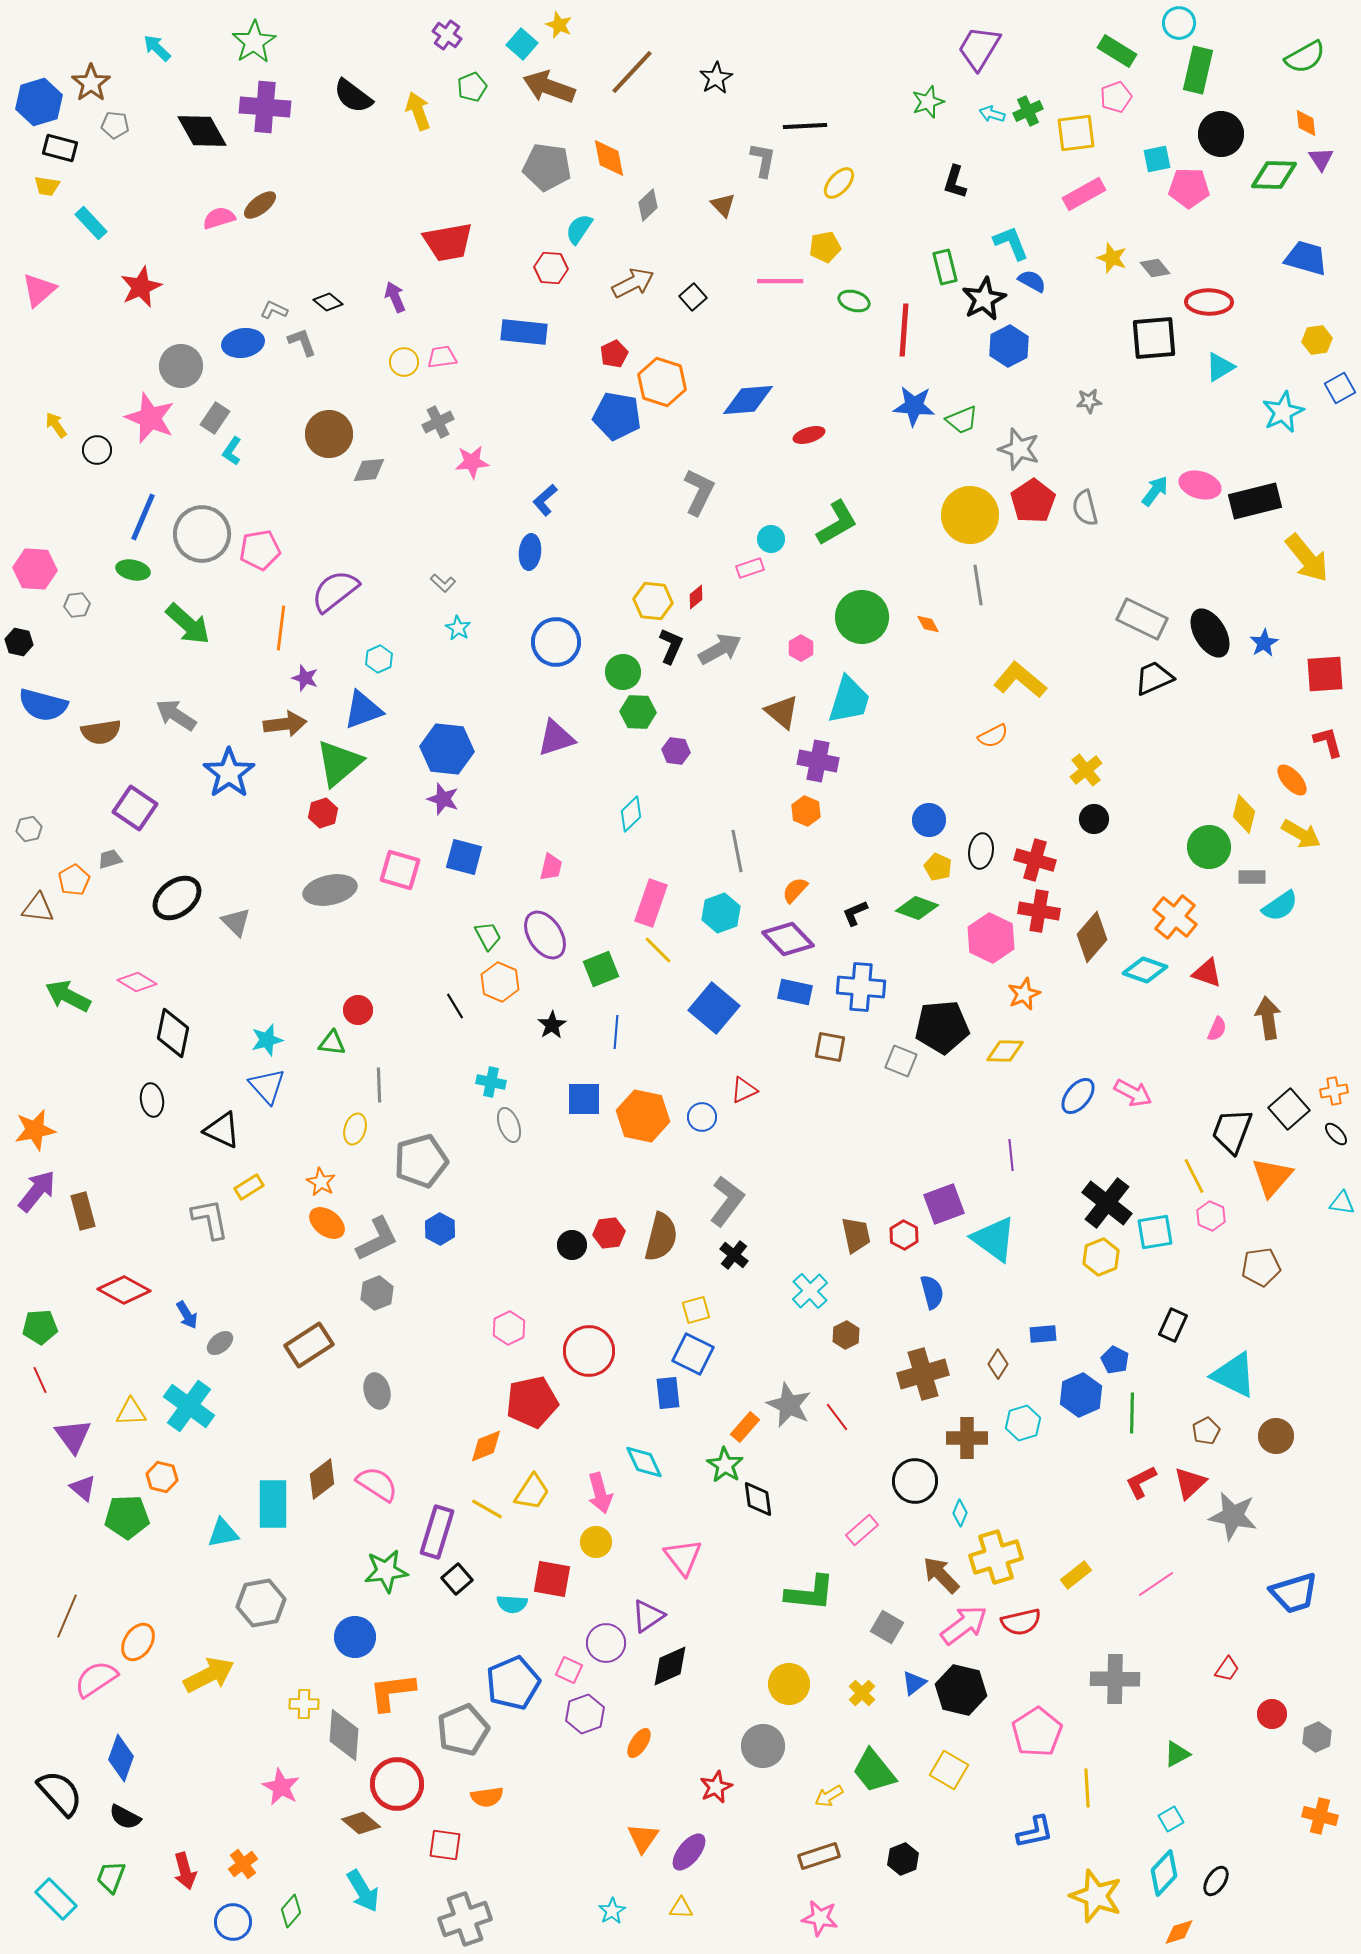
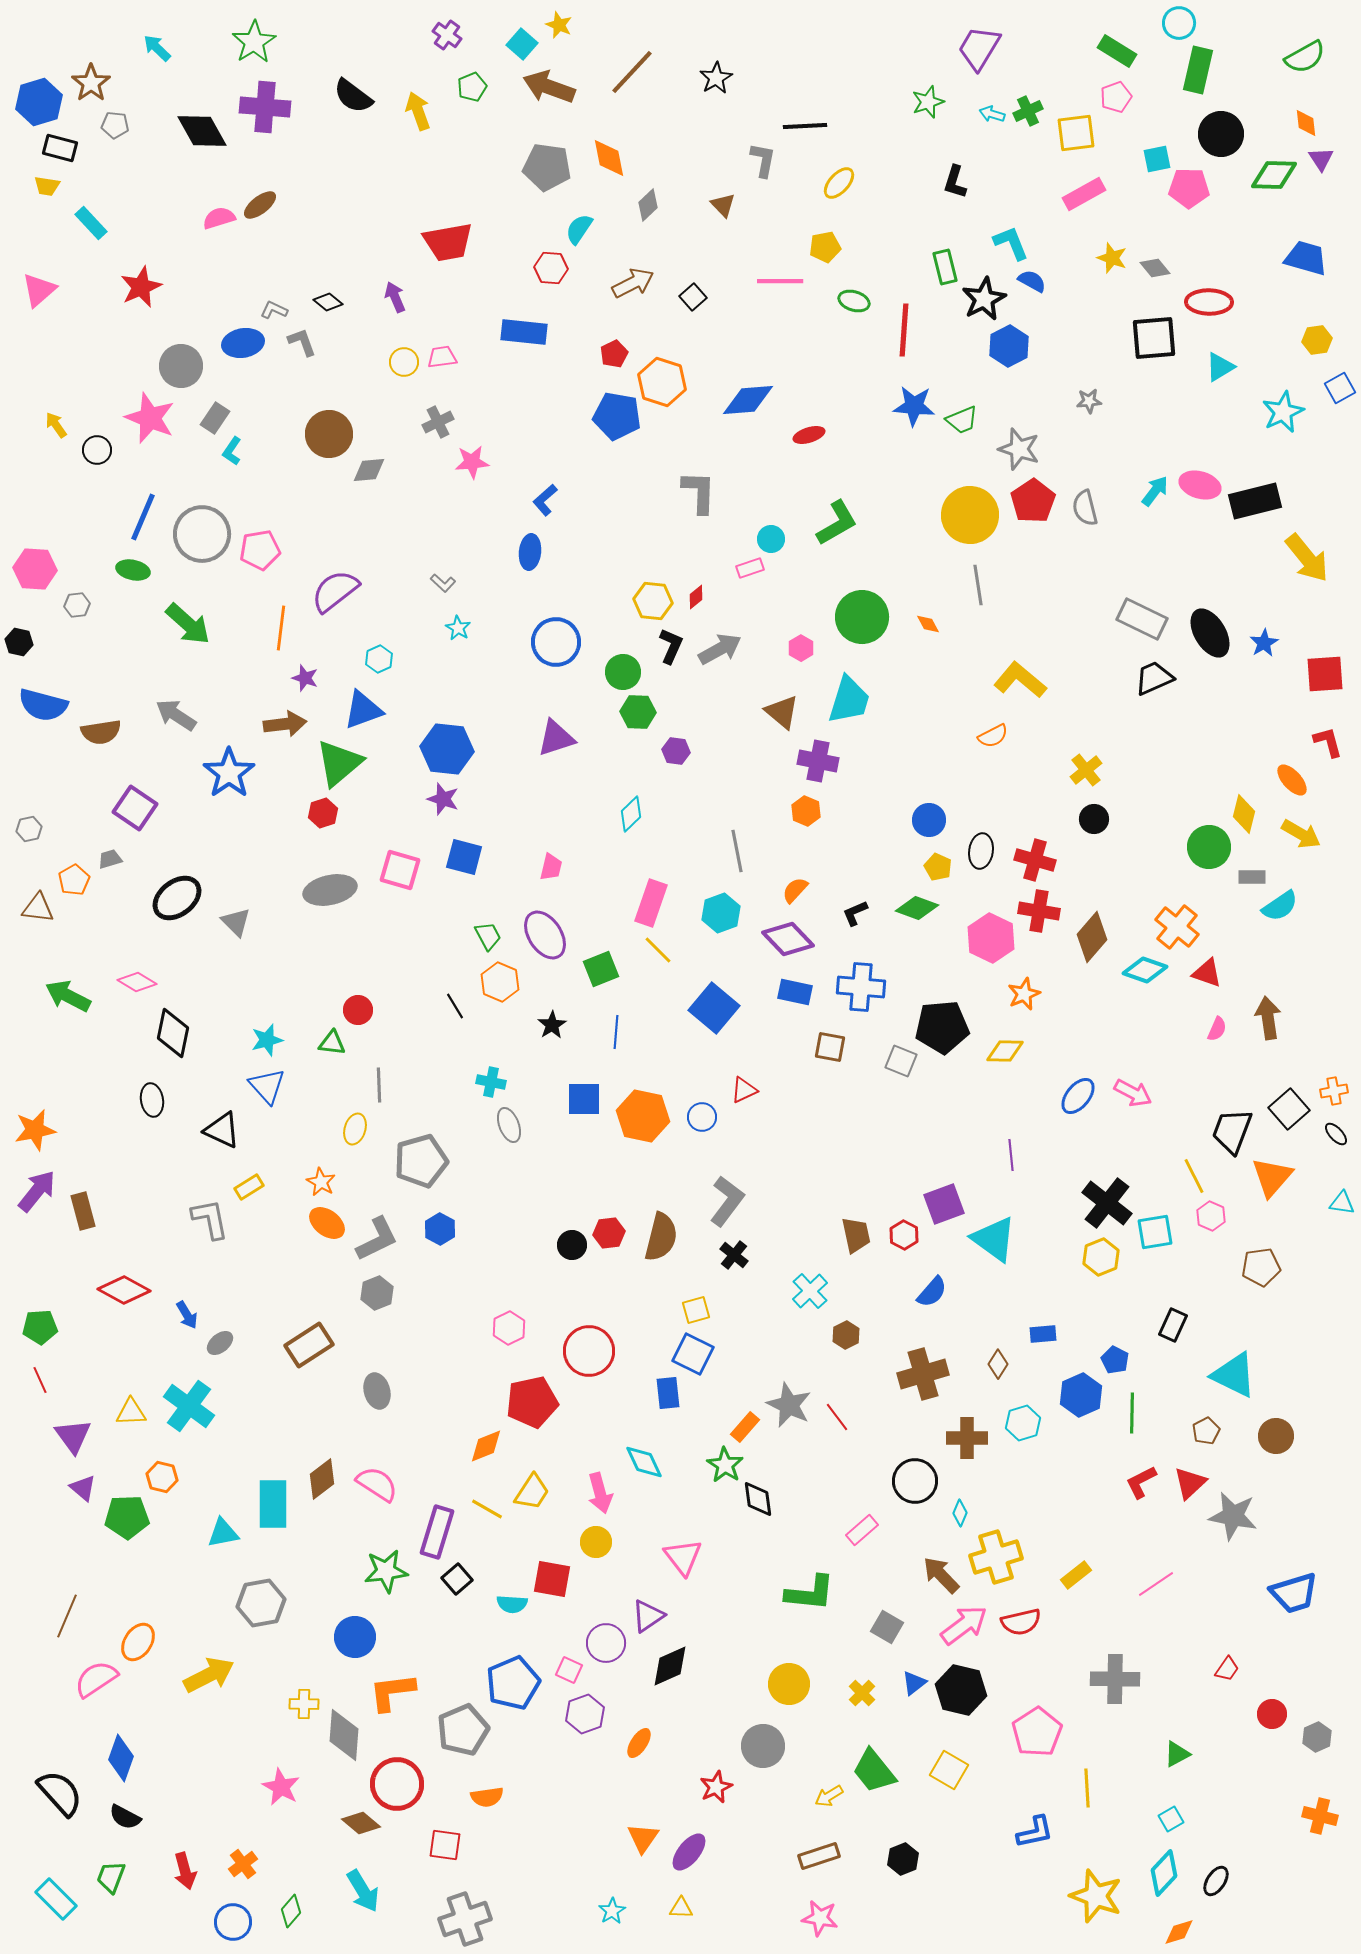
gray L-shape at (699, 492): rotated 24 degrees counterclockwise
orange cross at (1175, 917): moved 2 px right, 10 px down
blue semicircle at (932, 1292): rotated 56 degrees clockwise
